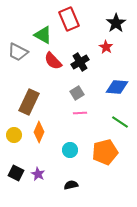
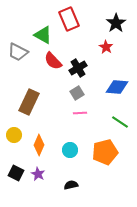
black cross: moved 2 px left, 6 px down
orange diamond: moved 13 px down
